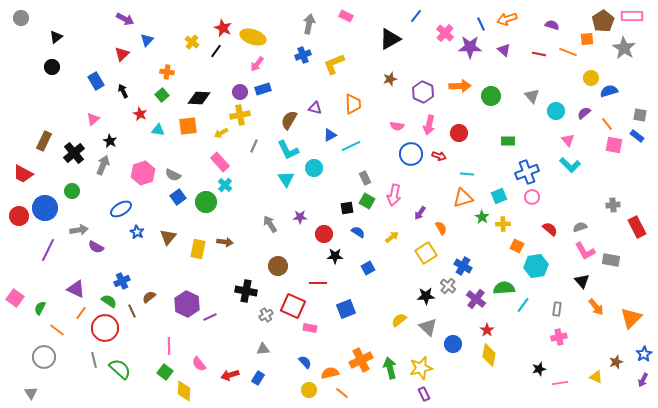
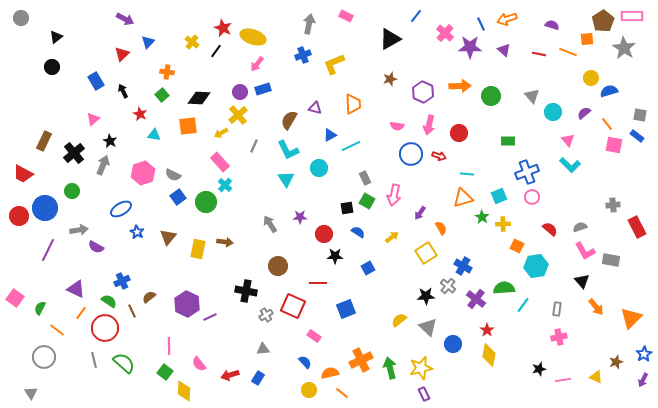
blue triangle at (147, 40): moved 1 px right, 2 px down
cyan circle at (556, 111): moved 3 px left, 1 px down
yellow cross at (240, 115): moved 2 px left; rotated 30 degrees counterclockwise
cyan triangle at (158, 130): moved 4 px left, 5 px down
cyan circle at (314, 168): moved 5 px right
pink rectangle at (310, 328): moved 4 px right, 8 px down; rotated 24 degrees clockwise
green semicircle at (120, 369): moved 4 px right, 6 px up
pink line at (560, 383): moved 3 px right, 3 px up
